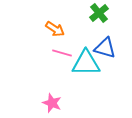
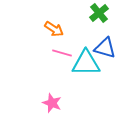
orange arrow: moved 1 px left
